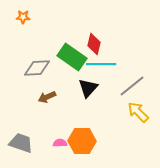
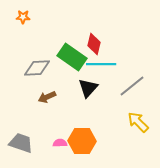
yellow arrow: moved 10 px down
